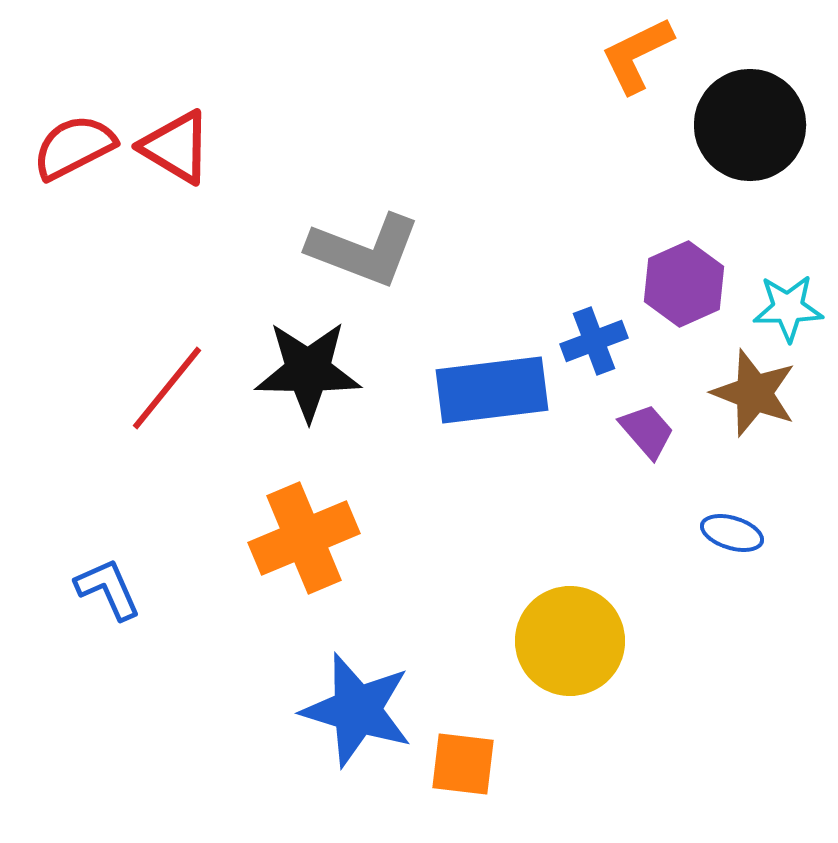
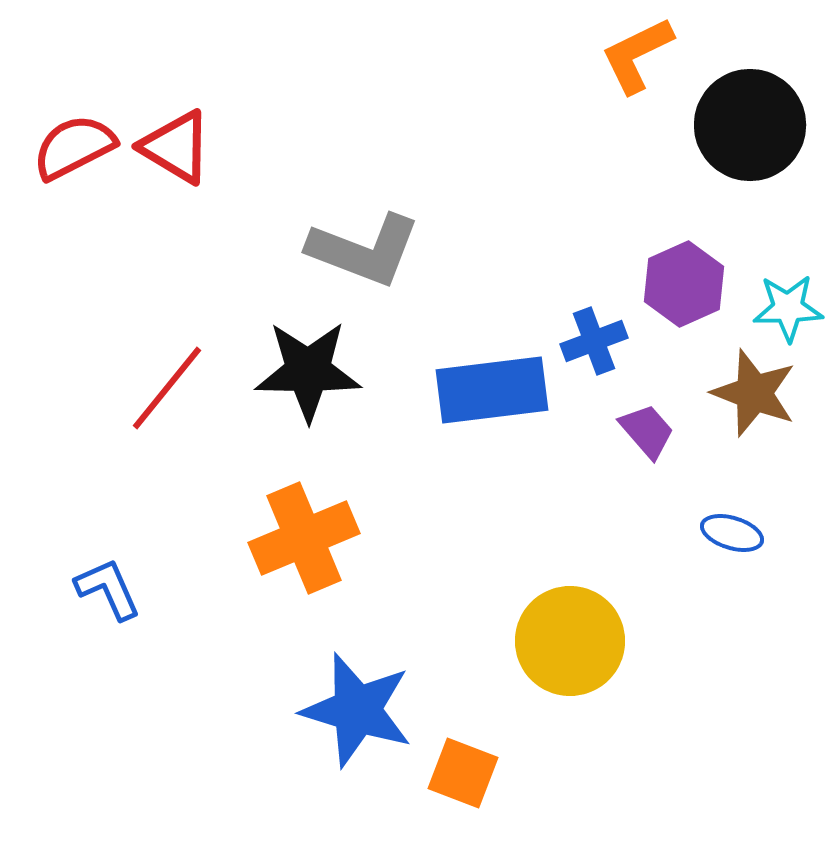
orange square: moved 9 px down; rotated 14 degrees clockwise
